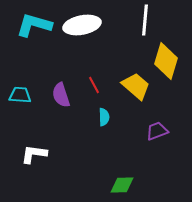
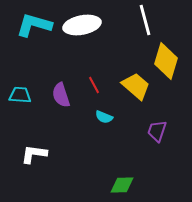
white line: rotated 20 degrees counterclockwise
cyan semicircle: rotated 114 degrees clockwise
purple trapezoid: rotated 50 degrees counterclockwise
